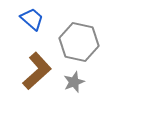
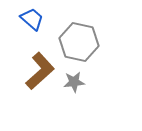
brown L-shape: moved 3 px right
gray star: rotated 15 degrees clockwise
